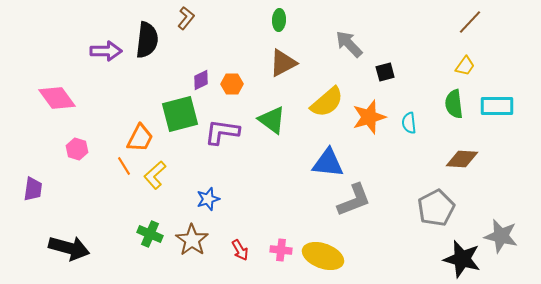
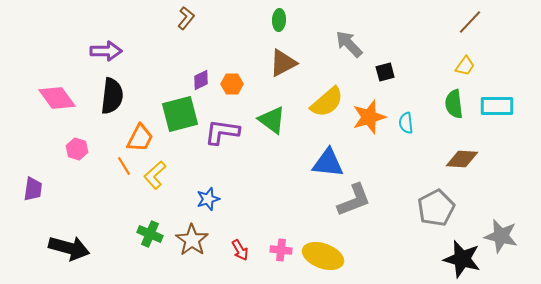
black semicircle: moved 35 px left, 56 px down
cyan semicircle: moved 3 px left
